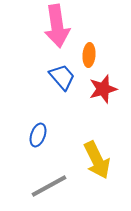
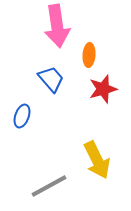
blue trapezoid: moved 11 px left, 2 px down
blue ellipse: moved 16 px left, 19 px up
